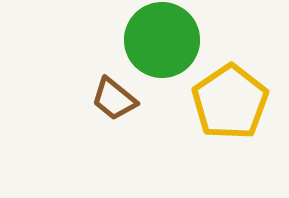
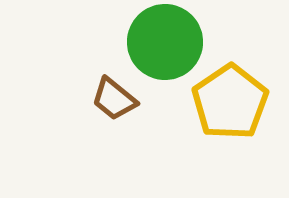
green circle: moved 3 px right, 2 px down
